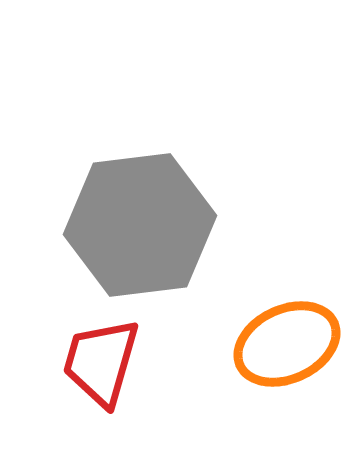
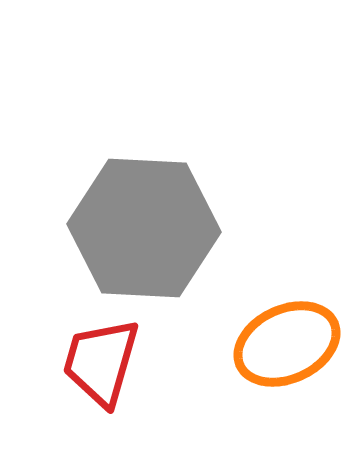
gray hexagon: moved 4 px right, 3 px down; rotated 10 degrees clockwise
